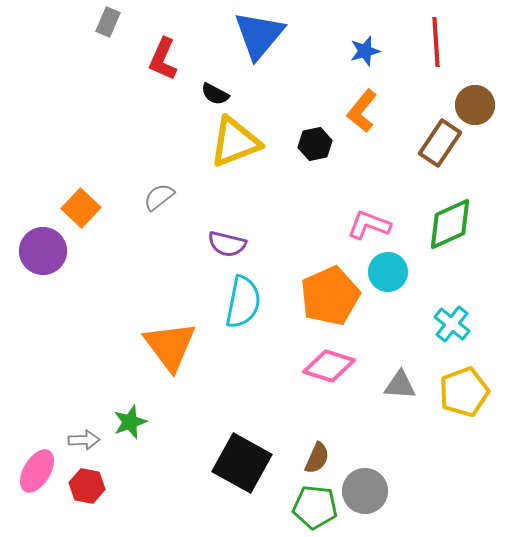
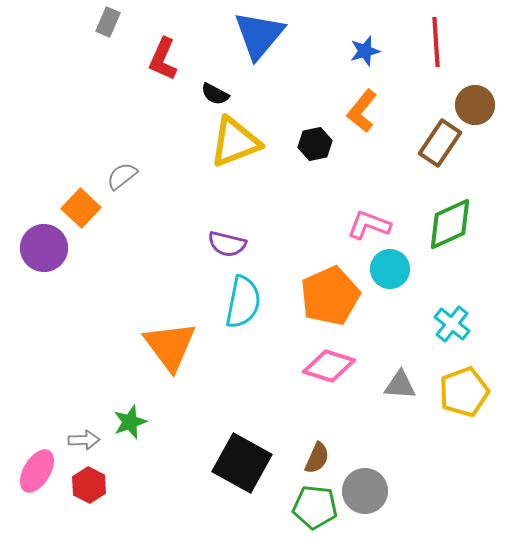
gray semicircle: moved 37 px left, 21 px up
purple circle: moved 1 px right, 3 px up
cyan circle: moved 2 px right, 3 px up
red hexagon: moved 2 px right, 1 px up; rotated 16 degrees clockwise
